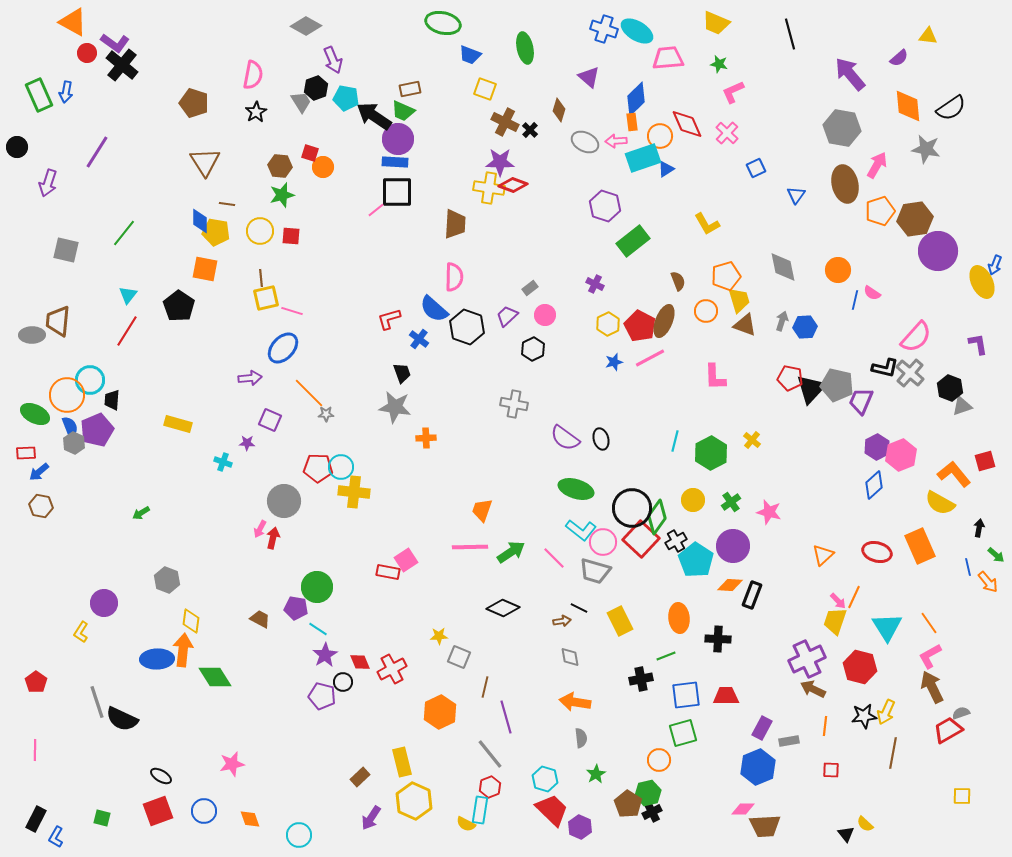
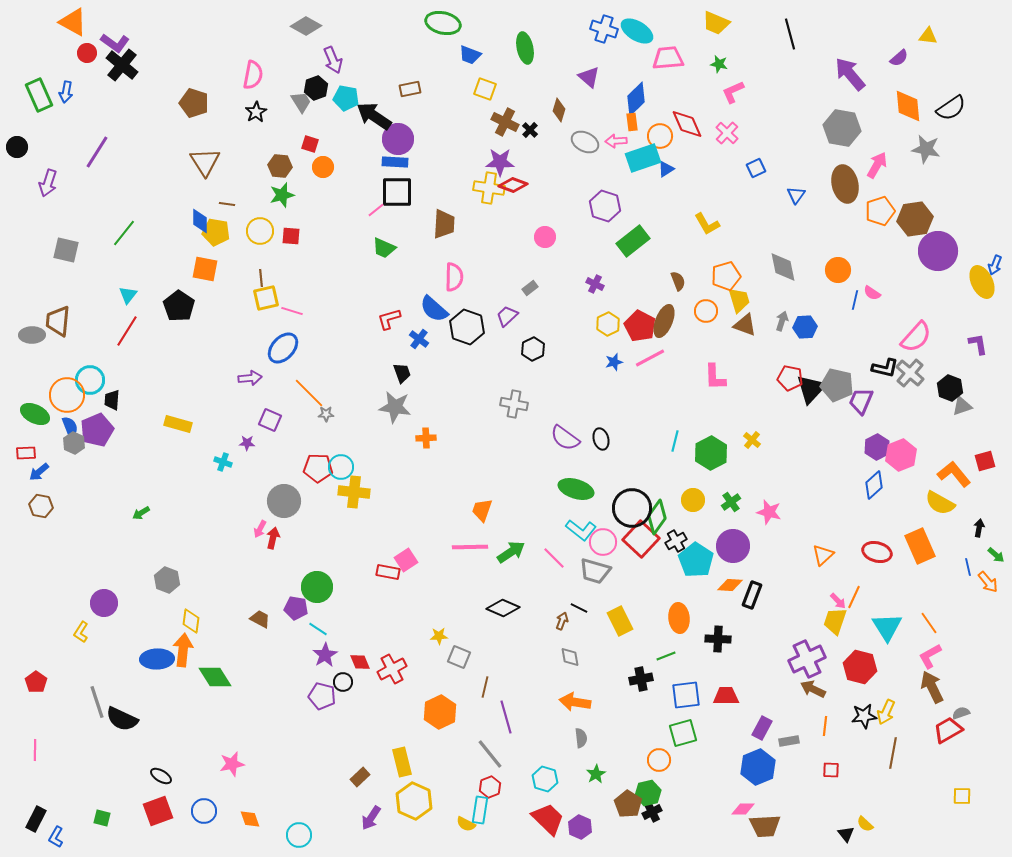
green trapezoid at (403, 111): moved 19 px left, 137 px down
red square at (310, 153): moved 9 px up
brown trapezoid at (455, 224): moved 11 px left
pink circle at (545, 315): moved 78 px up
brown arrow at (562, 621): rotated 60 degrees counterclockwise
red trapezoid at (552, 810): moved 4 px left, 9 px down
